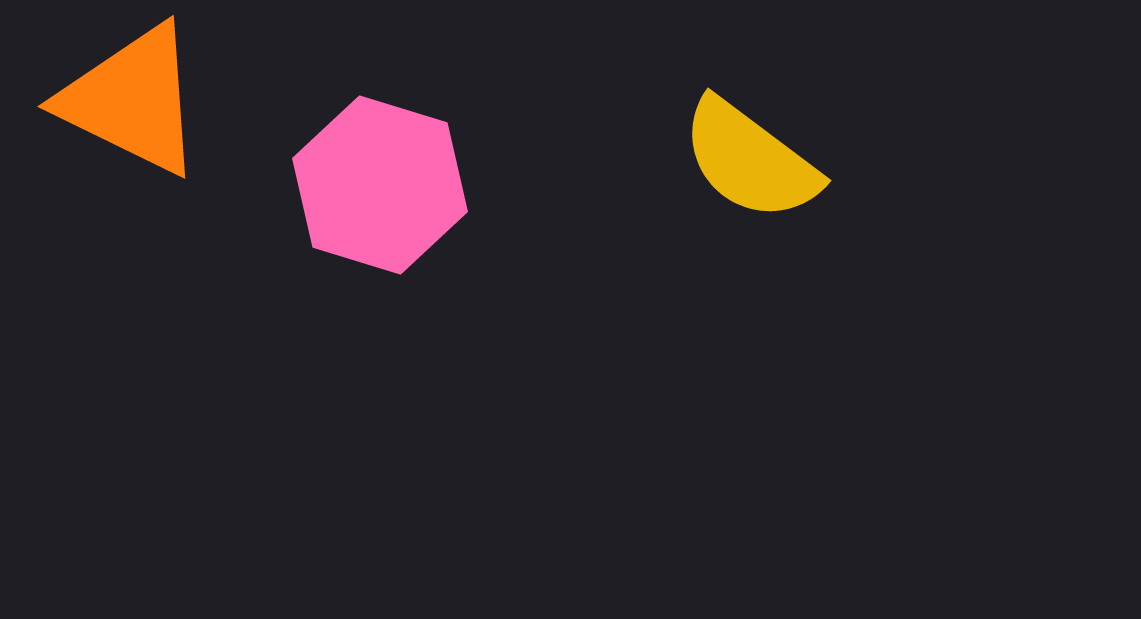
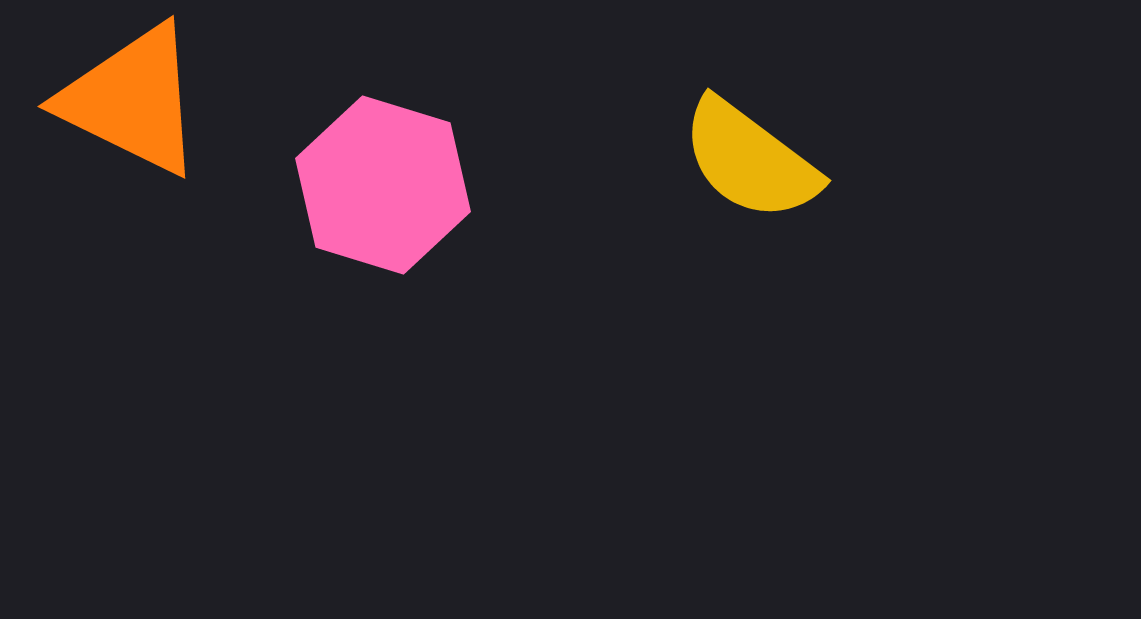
pink hexagon: moved 3 px right
